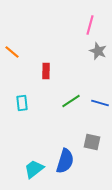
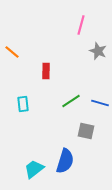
pink line: moved 9 px left
cyan rectangle: moved 1 px right, 1 px down
gray square: moved 6 px left, 11 px up
